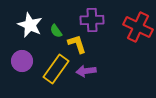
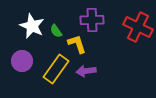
white star: moved 2 px right, 1 px down
